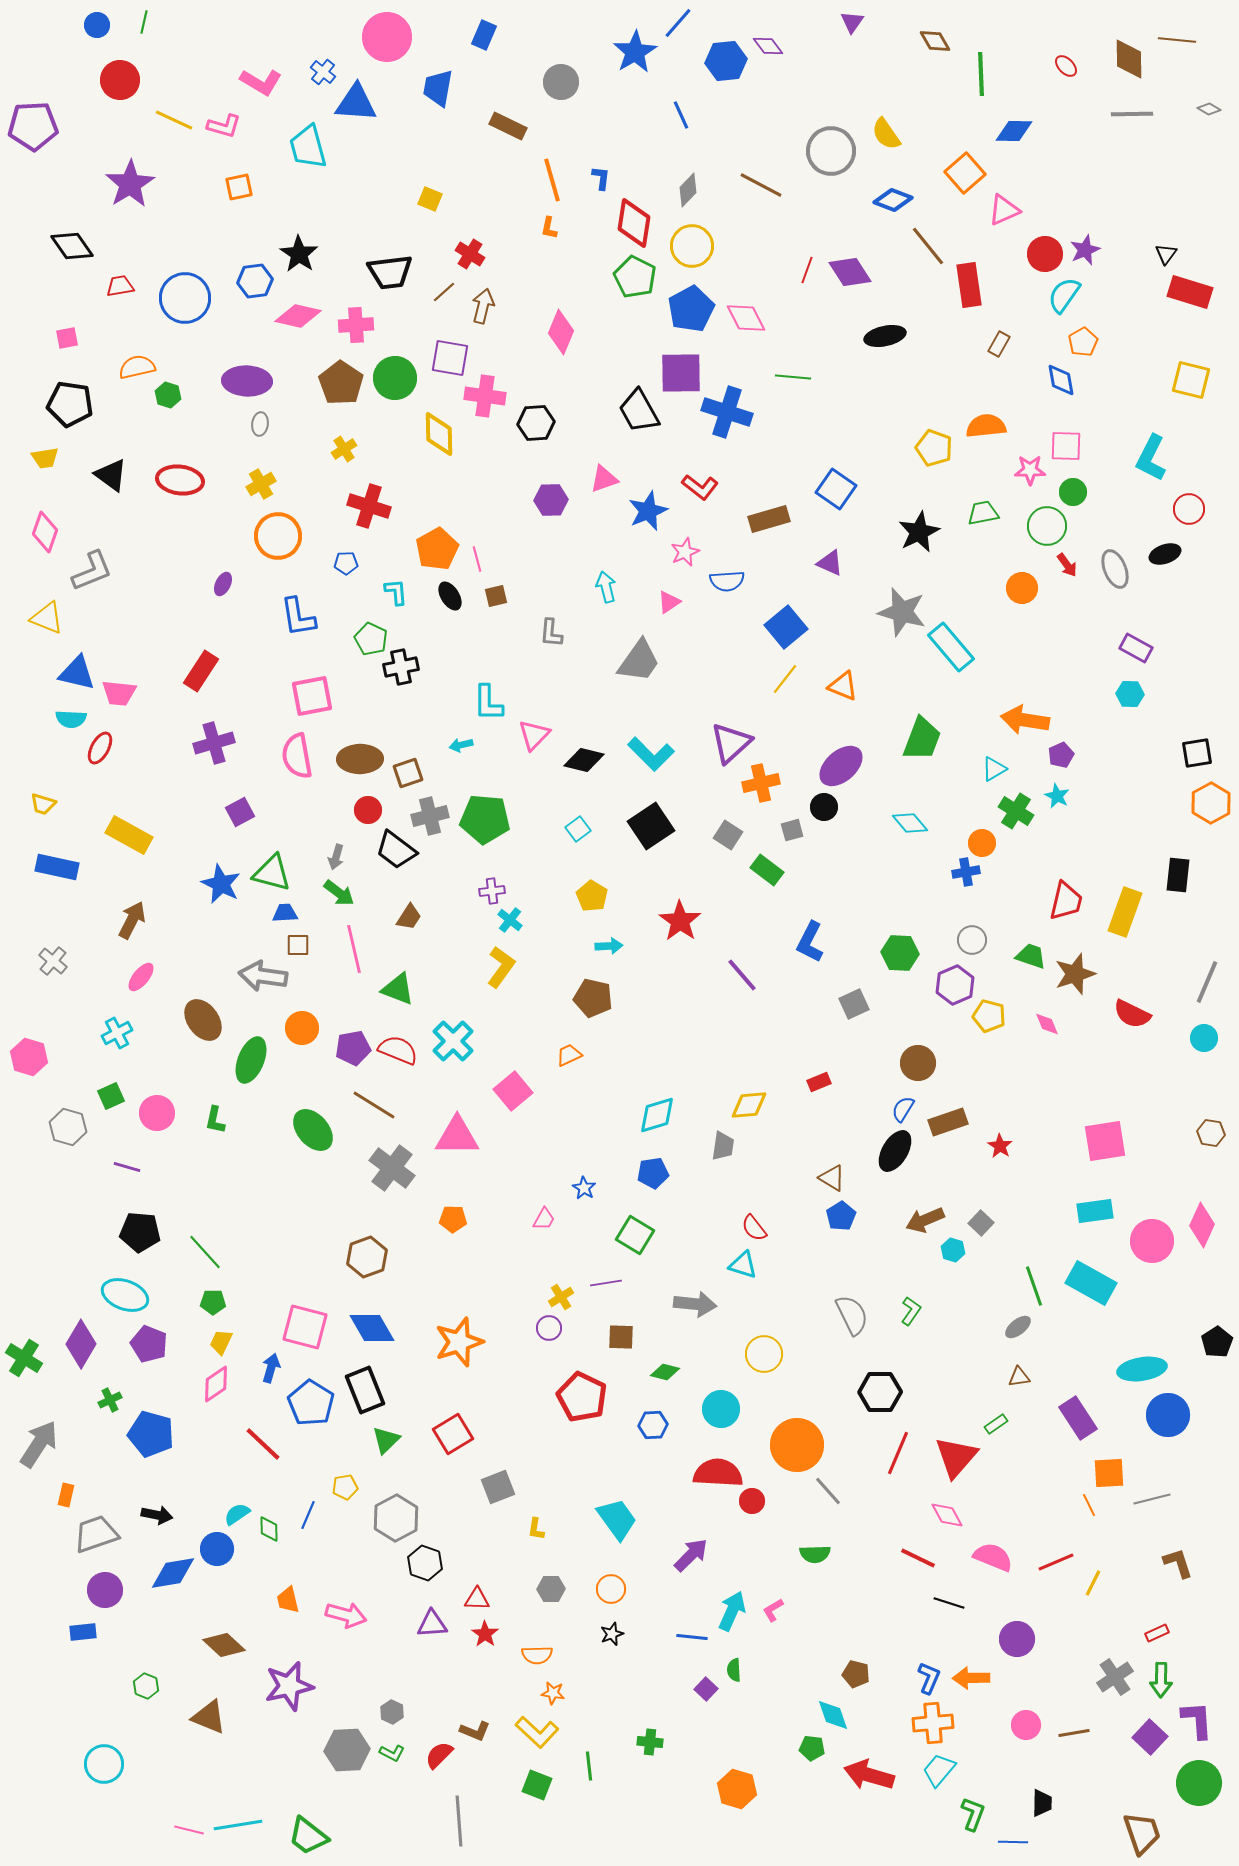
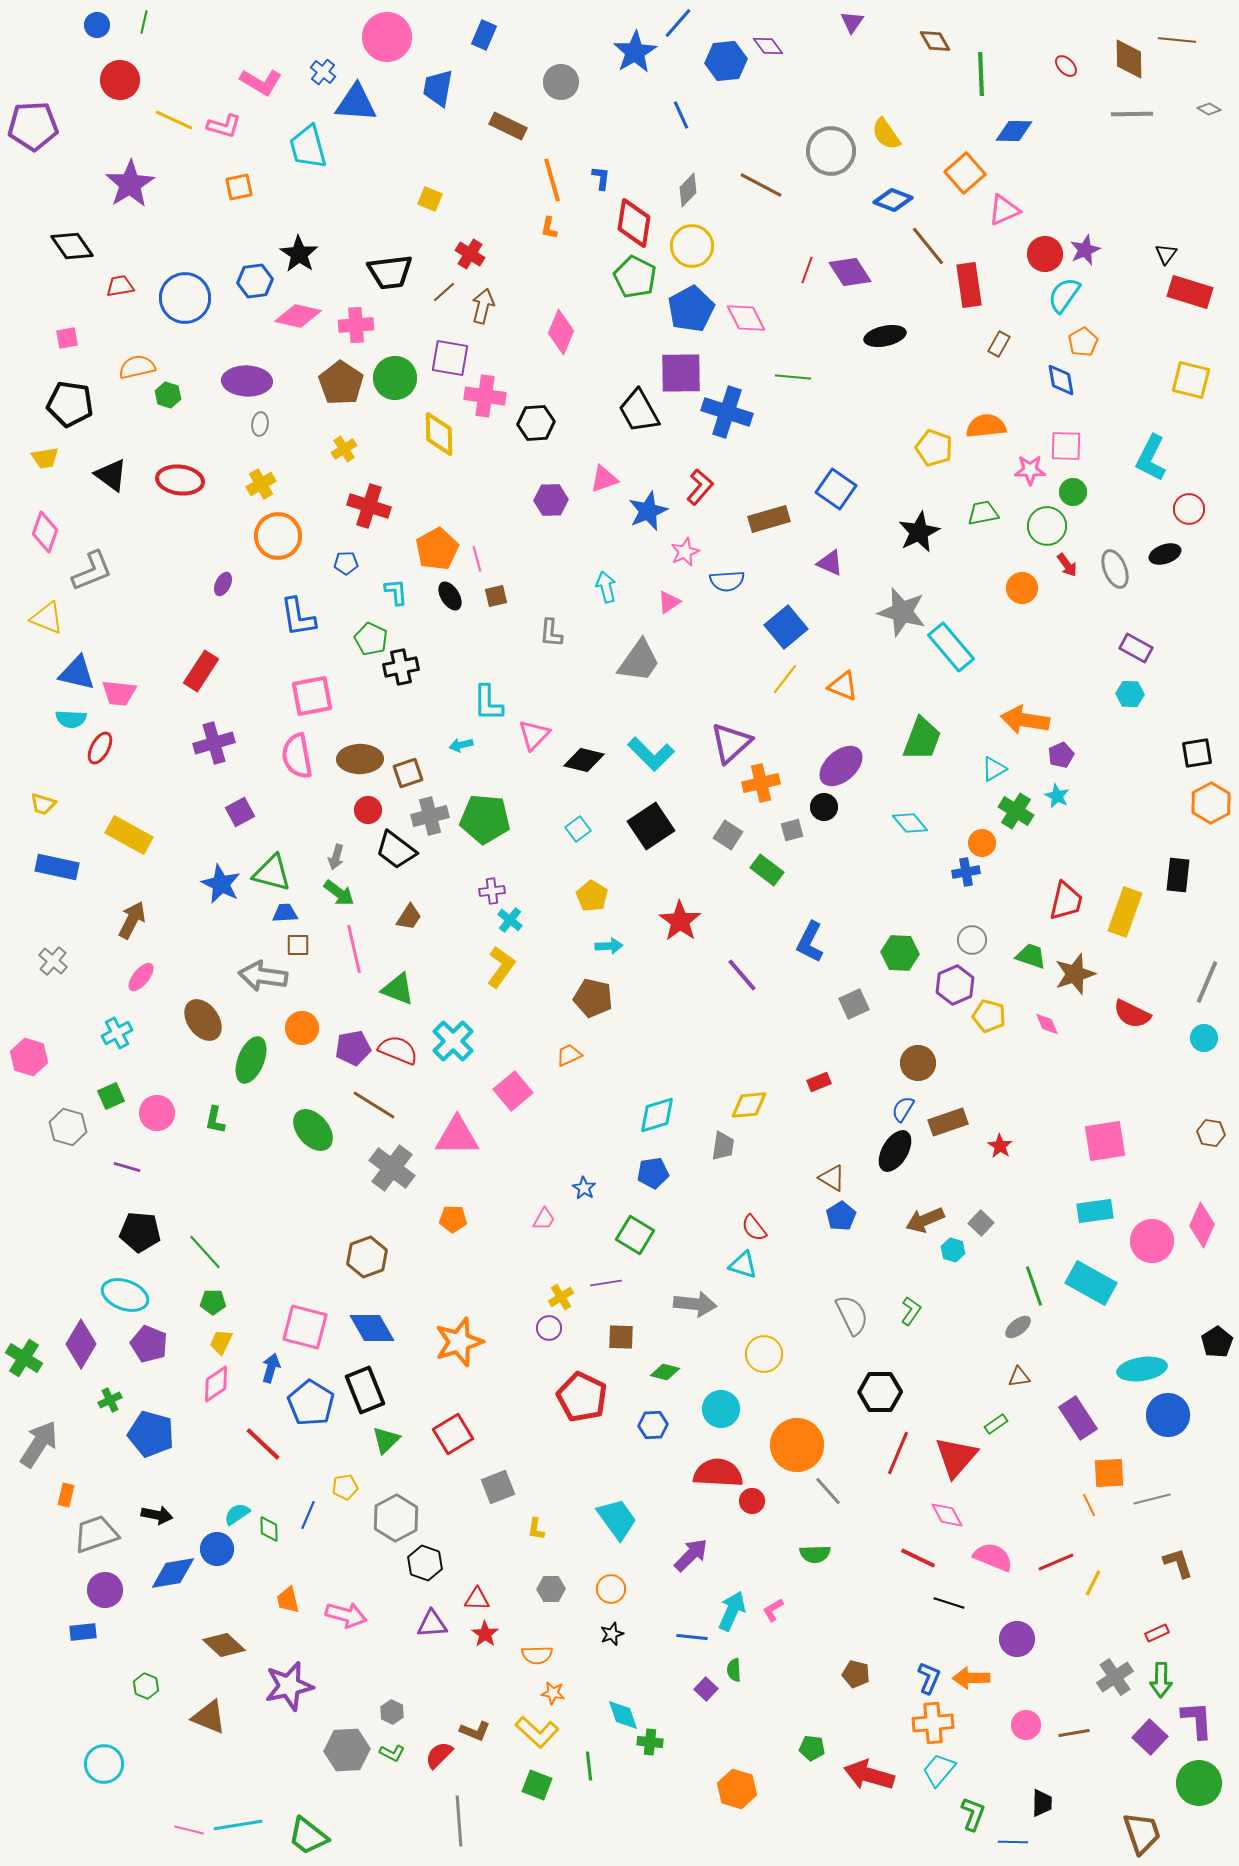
red L-shape at (700, 487): rotated 87 degrees counterclockwise
cyan diamond at (833, 1715): moved 210 px left
